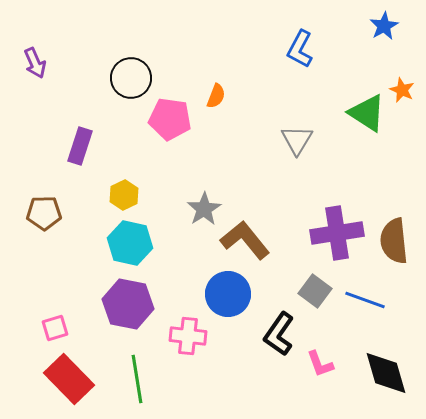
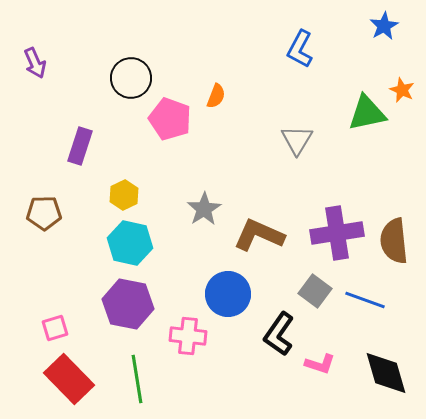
green triangle: rotated 45 degrees counterclockwise
pink pentagon: rotated 12 degrees clockwise
brown L-shape: moved 14 px right, 5 px up; rotated 27 degrees counterclockwise
pink L-shape: rotated 52 degrees counterclockwise
